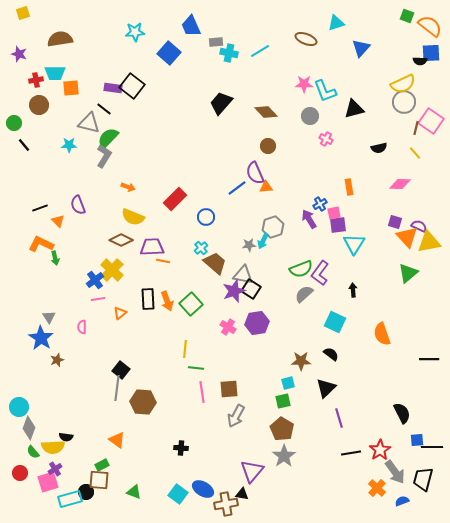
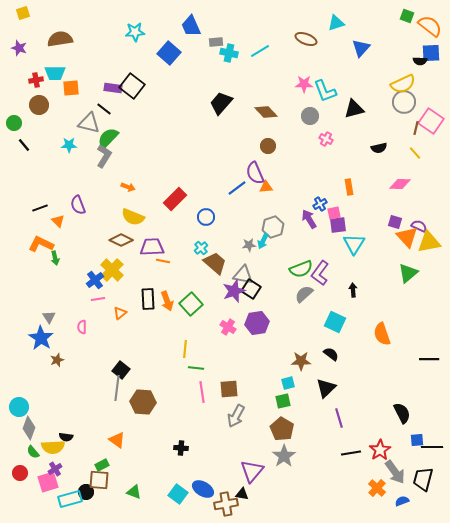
purple star at (19, 54): moved 6 px up
